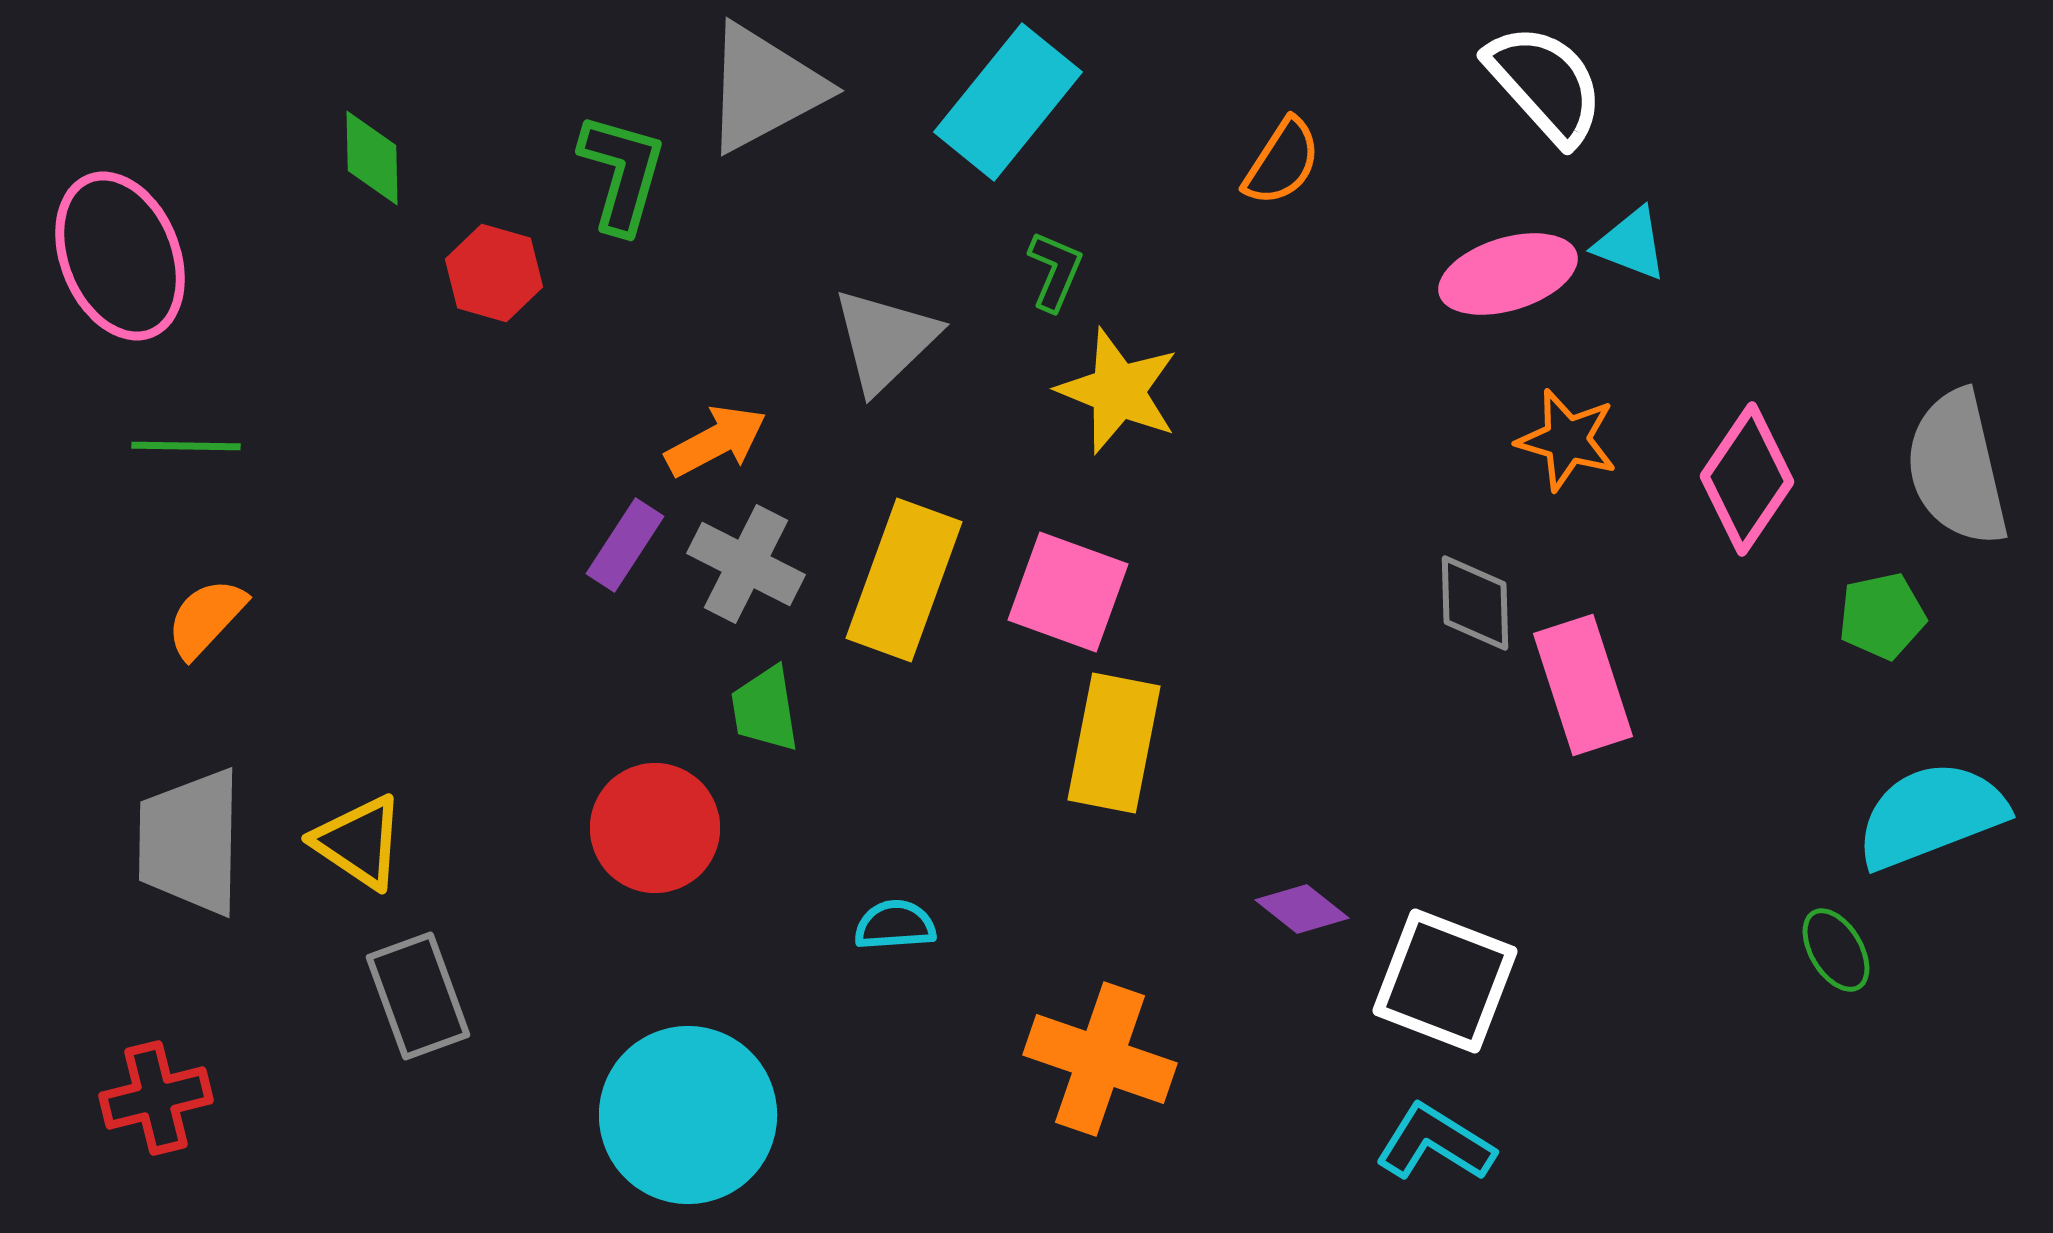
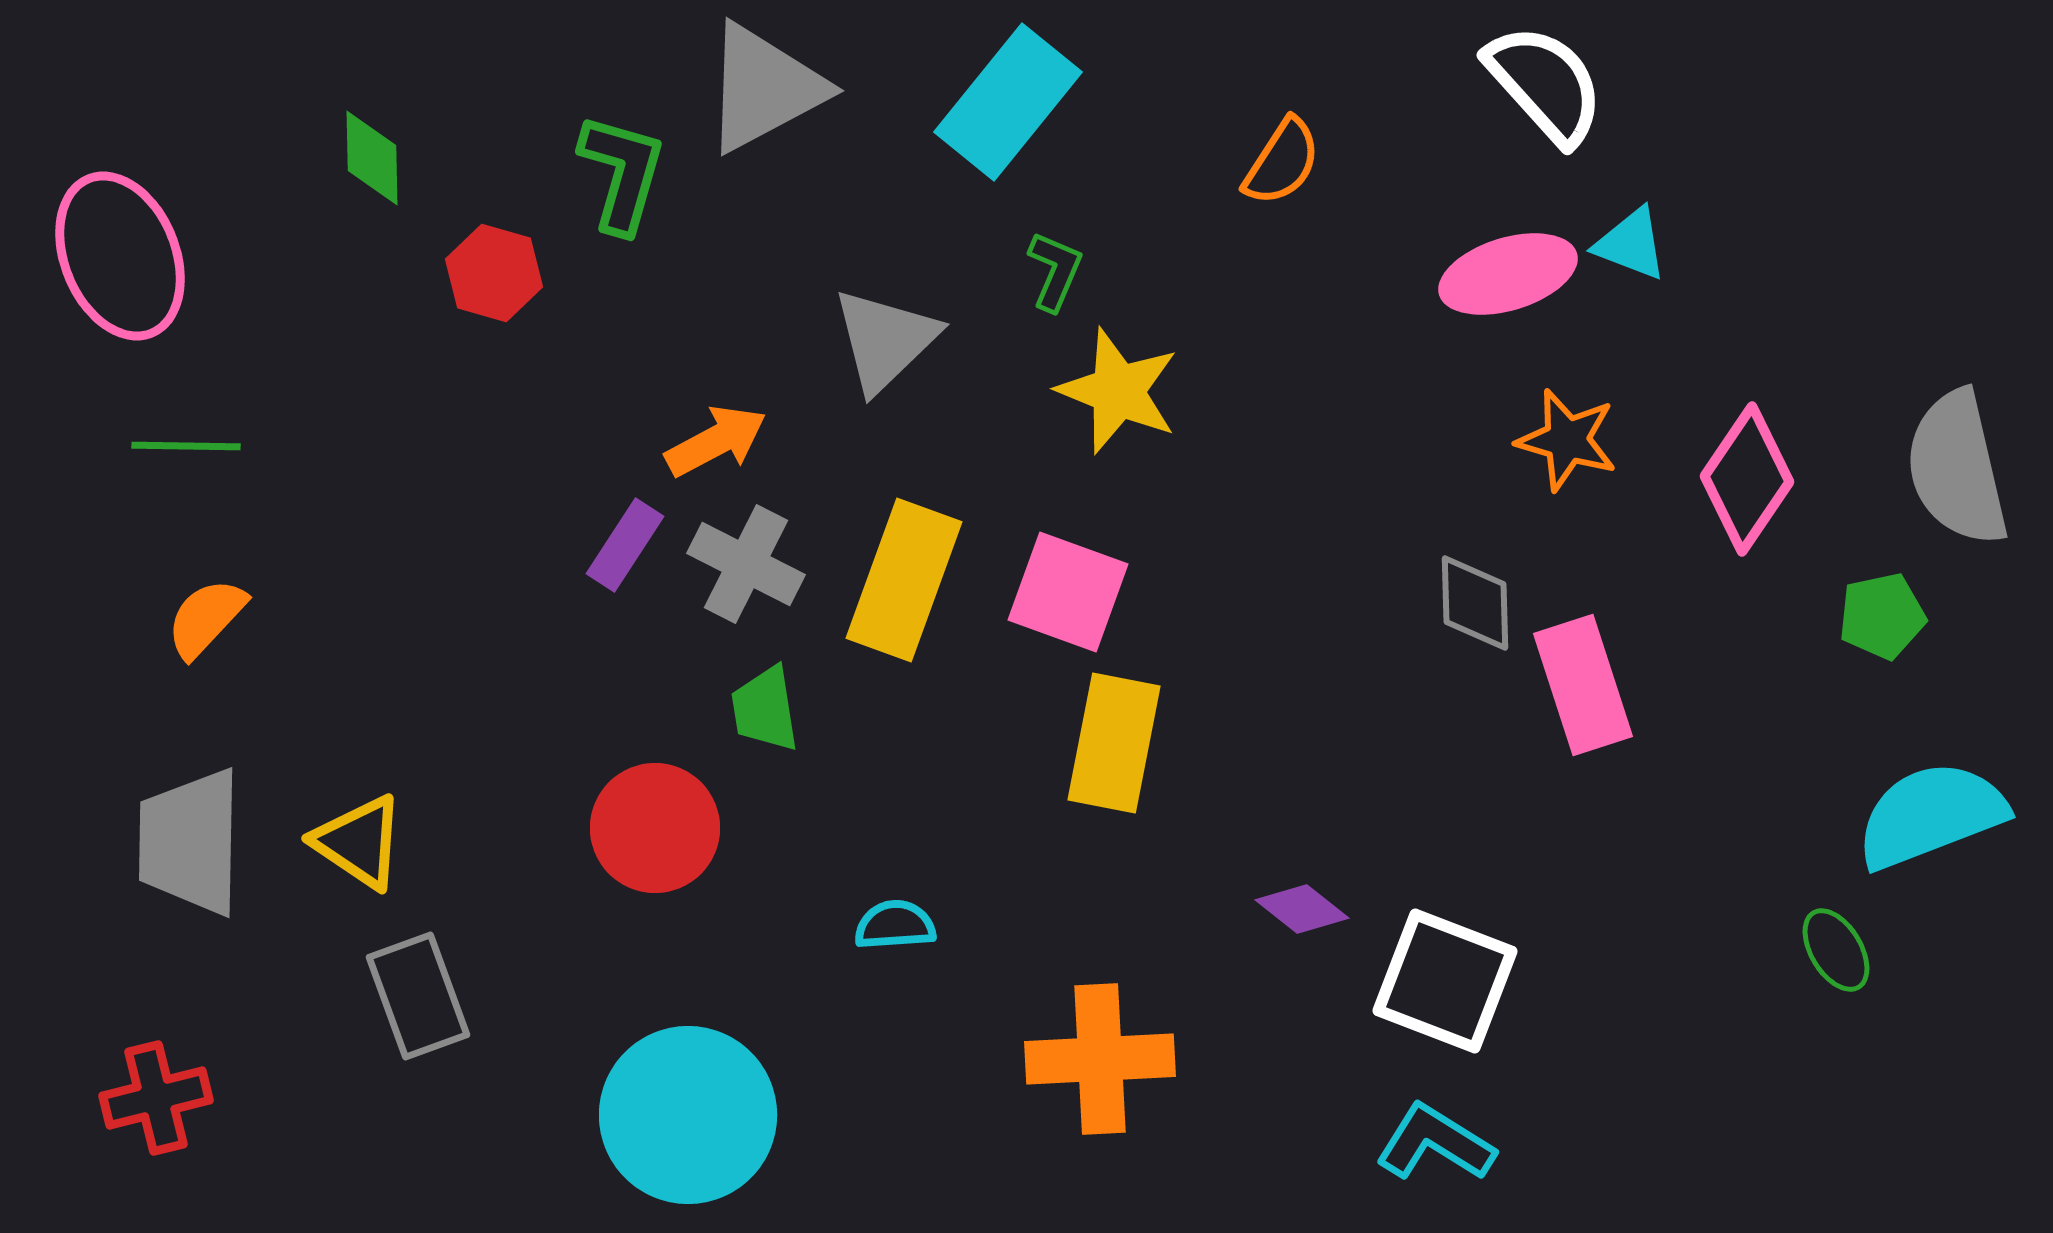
orange cross at (1100, 1059): rotated 22 degrees counterclockwise
